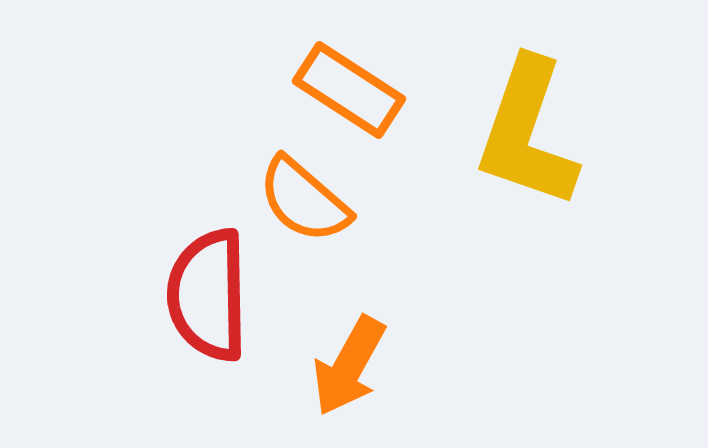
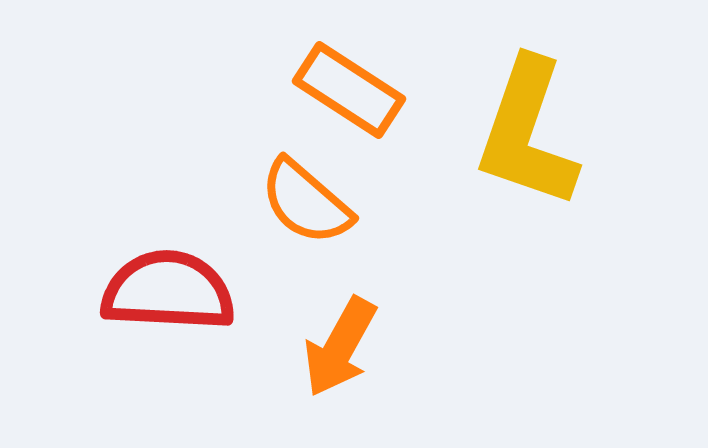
orange semicircle: moved 2 px right, 2 px down
red semicircle: moved 40 px left, 4 px up; rotated 94 degrees clockwise
orange arrow: moved 9 px left, 19 px up
